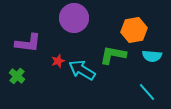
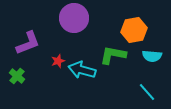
purple L-shape: rotated 28 degrees counterclockwise
cyan arrow: rotated 16 degrees counterclockwise
